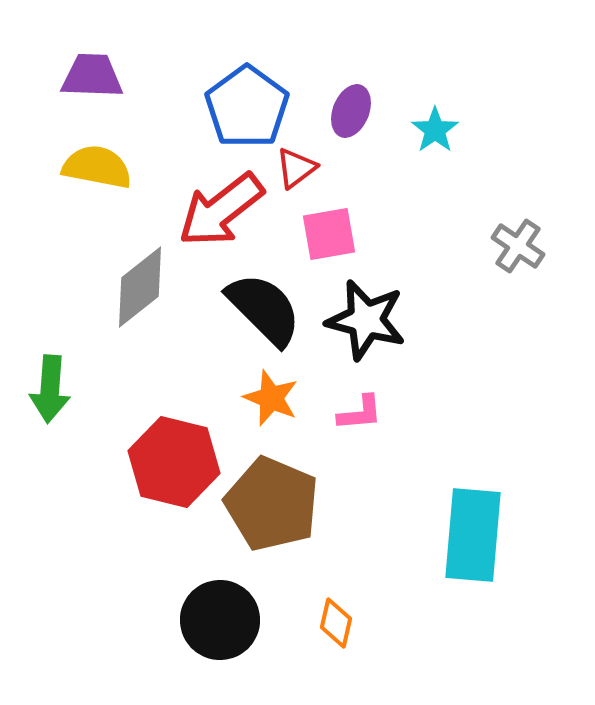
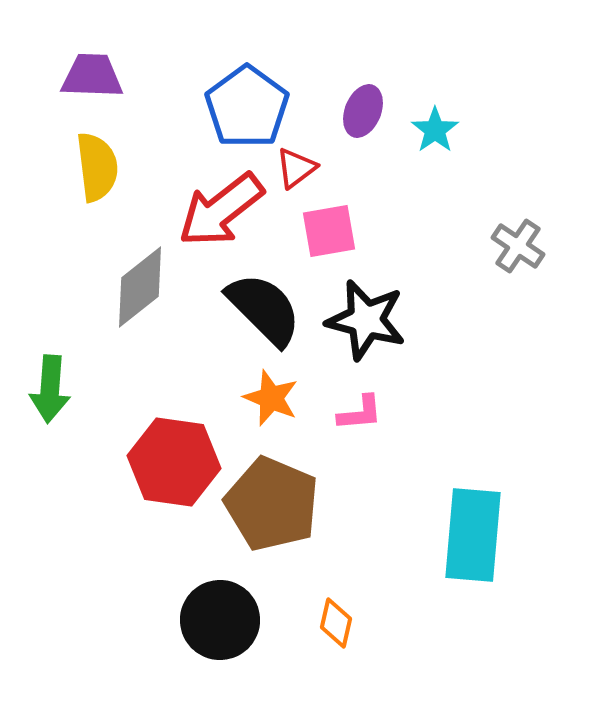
purple ellipse: moved 12 px right
yellow semicircle: rotated 72 degrees clockwise
pink square: moved 3 px up
red hexagon: rotated 6 degrees counterclockwise
